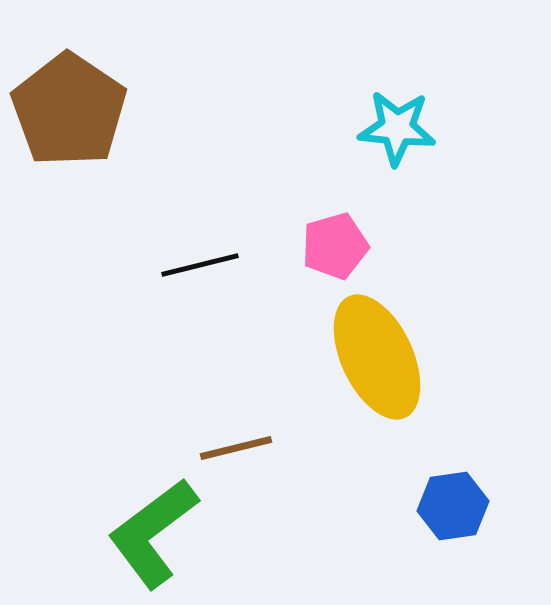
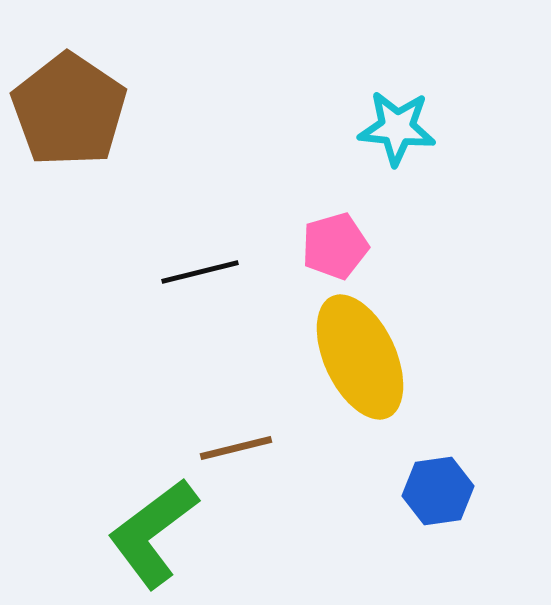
black line: moved 7 px down
yellow ellipse: moved 17 px left
blue hexagon: moved 15 px left, 15 px up
